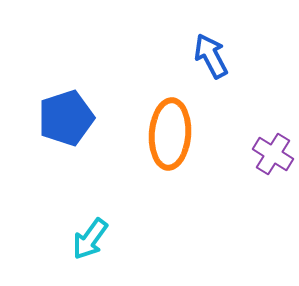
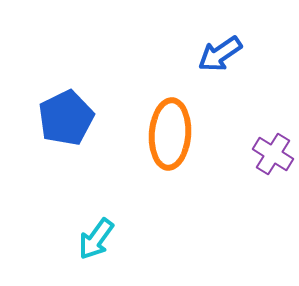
blue arrow: moved 9 px right, 2 px up; rotated 96 degrees counterclockwise
blue pentagon: rotated 8 degrees counterclockwise
cyan arrow: moved 6 px right
